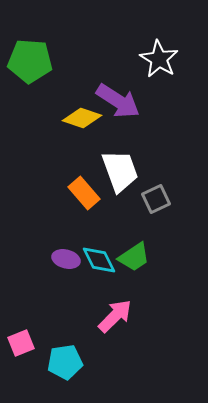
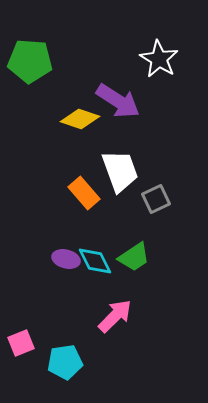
yellow diamond: moved 2 px left, 1 px down
cyan diamond: moved 4 px left, 1 px down
